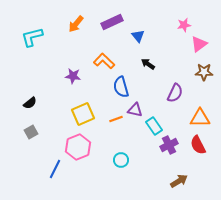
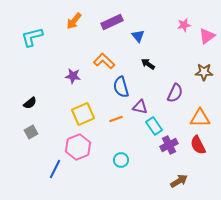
orange arrow: moved 2 px left, 3 px up
pink triangle: moved 8 px right, 8 px up
purple triangle: moved 5 px right, 3 px up
